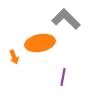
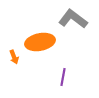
gray L-shape: moved 7 px right; rotated 8 degrees counterclockwise
orange ellipse: moved 1 px up
